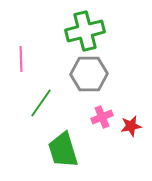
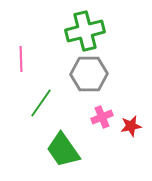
green trapezoid: rotated 18 degrees counterclockwise
